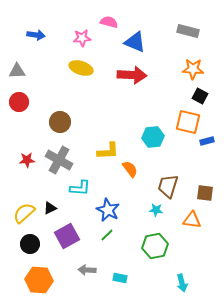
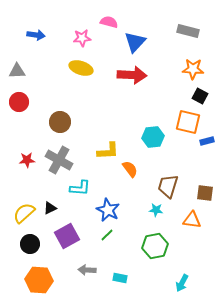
blue triangle: rotated 50 degrees clockwise
cyan arrow: rotated 42 degrees clockwise
